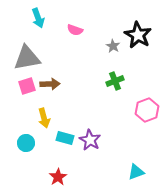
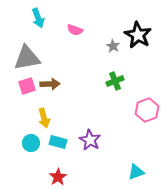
cyan rectangle: moved 7 px left, 4 px down
cyan circle: moved 5 px right
